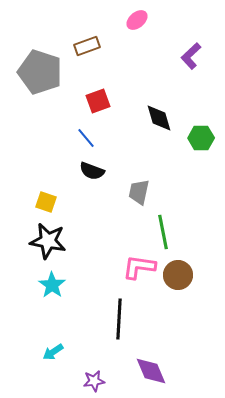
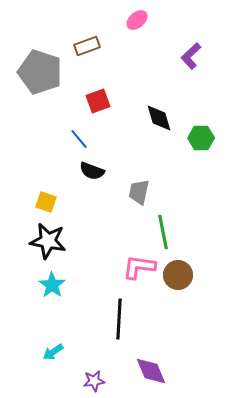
blue line: moved 7 px left, 1 px down
